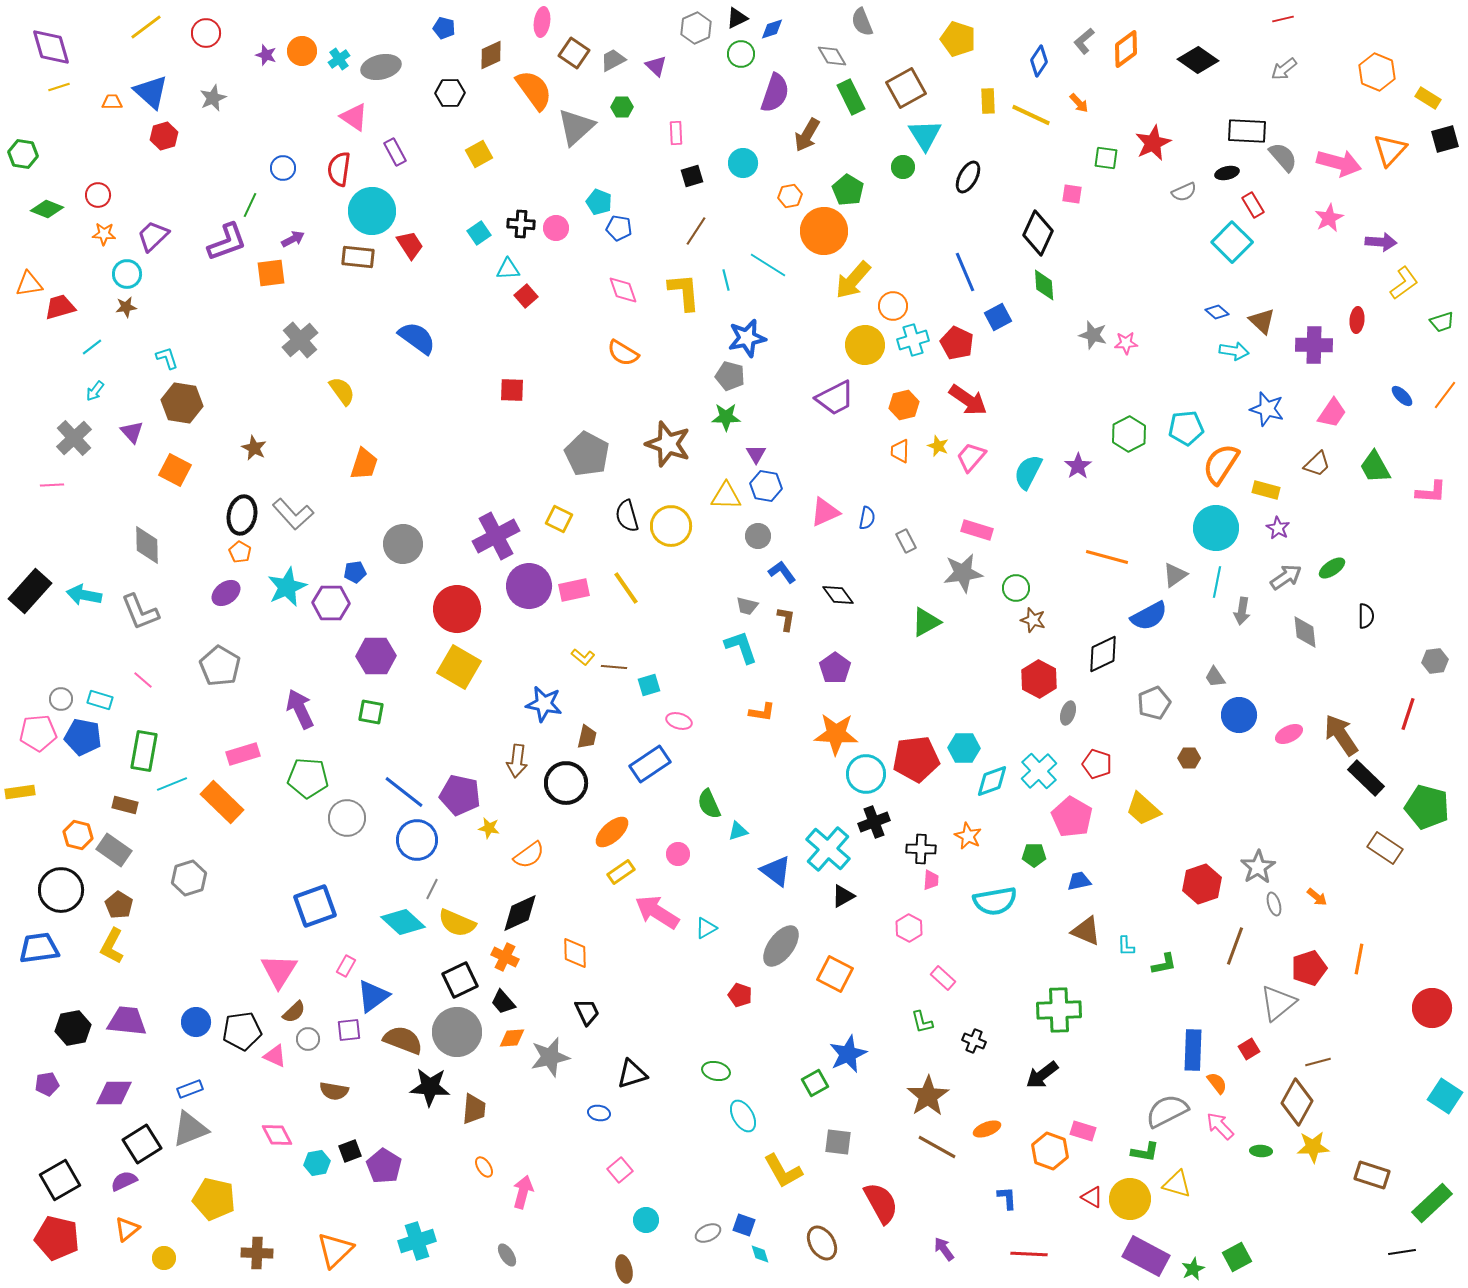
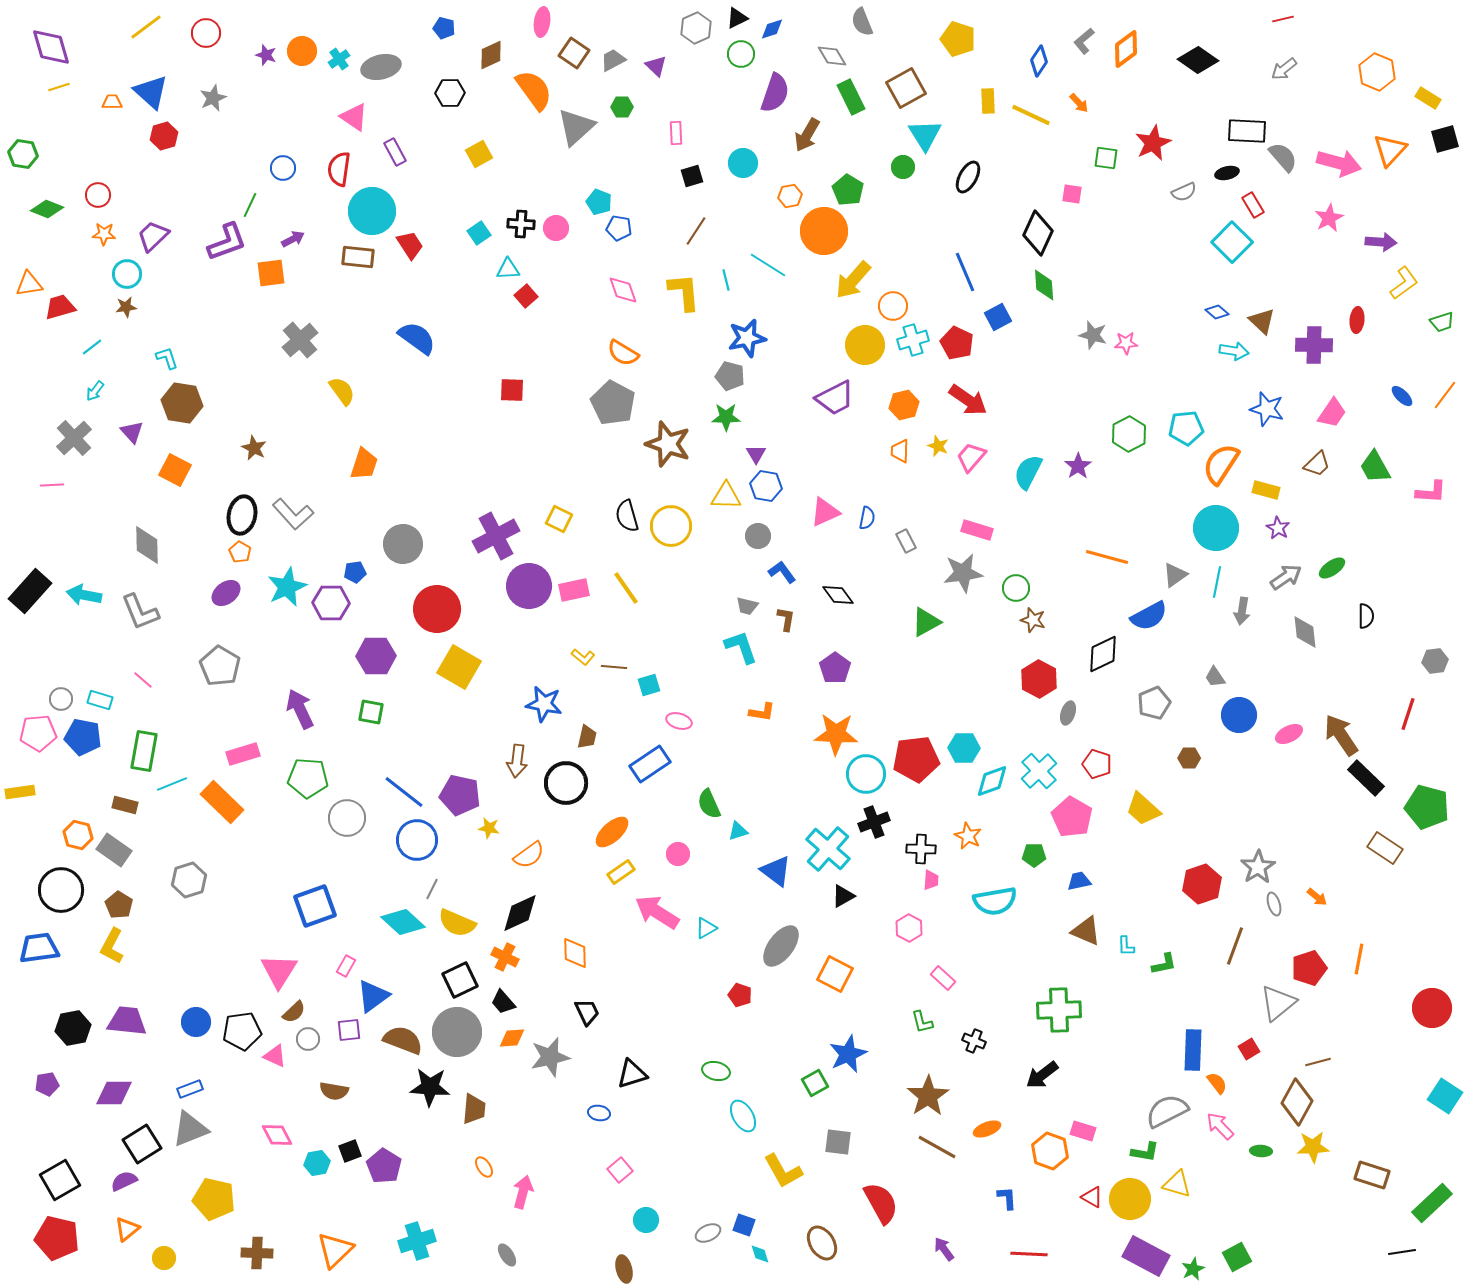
gray pentagon at (587, 454): moved 26 px right, 51 px up
red circle at (457, 609): moved 20 px left
gray hexagon at (189, 878): moved 2 px down
